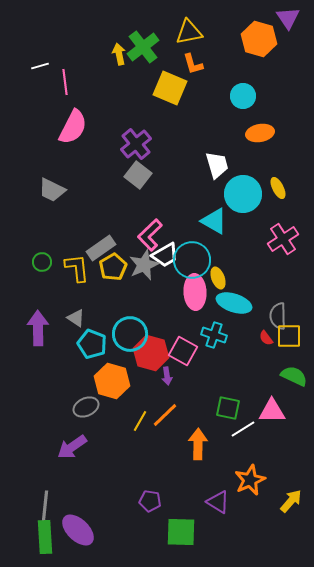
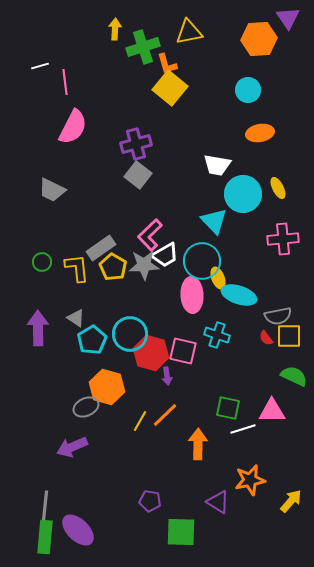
orange hexagon at (259, 39): rotated 20 degrees counterclockwise
green cross at (143, 47): rotated 20 degrees clockwise
yellow arrow at (119, 54): moved 4 px left, 25 px up; rotated 15 degrees clockwise
orange L-shape at (193, 64): moved 26 px left
yellow square at (170, 88): rotated 16 degrees clockwise
cyan circle at (243, 96): moved 5 px right, 6 px up
purple cross at (136, 144): rotated 24 degrees clockwise
white trapezoid at (217, 165): rotated 116 degrees clockwise
cyan triangle at (214, 221): rotated 16 degrees clockwise
pink cross at (283, 239): rotated 28 degrees clockwise
cyan circle at (192, 260): moved 10 px right, 1 px down
gray star at (144, 265): rotated 20 degrees clockwise
yellow pentagon at (113, 267): rotated 12 degrees counterclockwise
pink ellipse at (195, 292): moved 3 px left, 3 px down
cyan ellipse at (234, 303): moved 5 px right, 8 px up
gray semicircle at (278, 316): rotated 100 degrees counterclockwise
cyan cross at (214, 335): moved 3 px right
cyan pentagon at (92, 344): moved 4 px up; rotated 20 degrees clockwise
pink square at (183, 351): rotated 16 degrees counterclockwise
orange hexagon at (112, 381): moved 5 px left, 6 px down
white line at (243, 429): rotated 15 degrees clockwise
purple arrow at (72, 447): rotated 12 degrees clockwise
orange star at (250, 480): rotated 12 degrees clockwise
green rectangle at (45, 537): rotated 8 degrees clockwise
